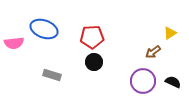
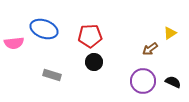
red pentagon: moved 2 px left, 1 px up
brown arrow: moved 3 px left, 3 px up
